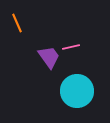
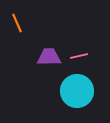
pink line: moved 8 px right, 9 px down
purple trapezoid: rotated 55 degrees counterclockwise
